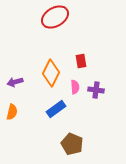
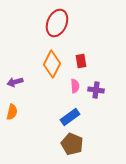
red ellipse: moved 2 px right, 6 px down; rotated 36 degrees counterclockwise
orange diamond: moved 1 px right, 9 px up
pink semicircle: moved 1 px up
blue rectangle: moved 14 px right, 8 px down
